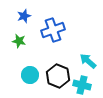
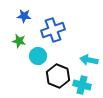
blue star: rotated 24 degrees clockwise
cyan arrow: moved 1 px right, 1 px up; rotated 30 degrees counterclockwise
cyan circle: moved 8 px right, 19 px up
